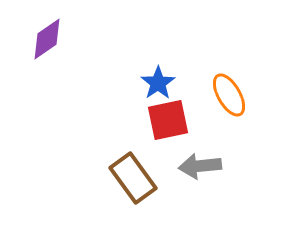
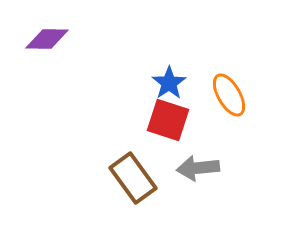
purple diamond: rotated 36 degrees clockwise
blue star: moved 11 px right
red square: rotated 30 degrees clockwise
gray arrow: moved 2 px left, 2 px down
